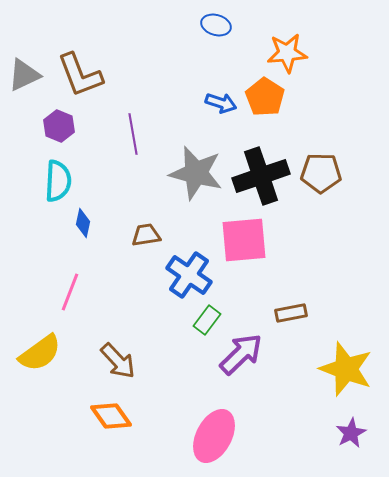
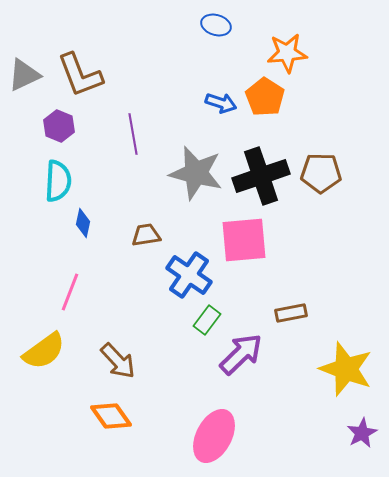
yellow semicircle: moved 4 px right, 2 px up
purple star: moved 11 px right
